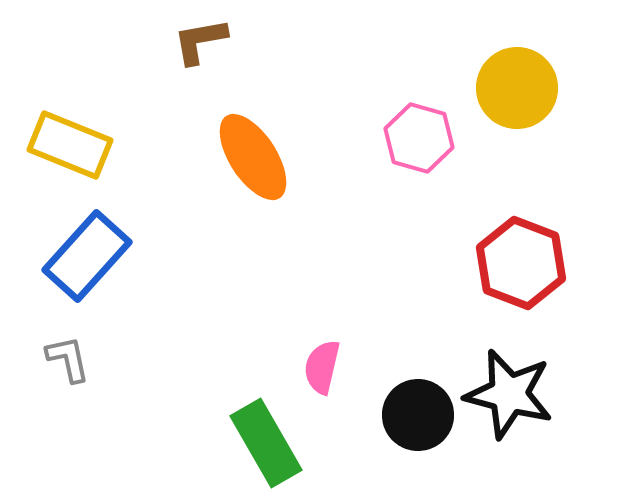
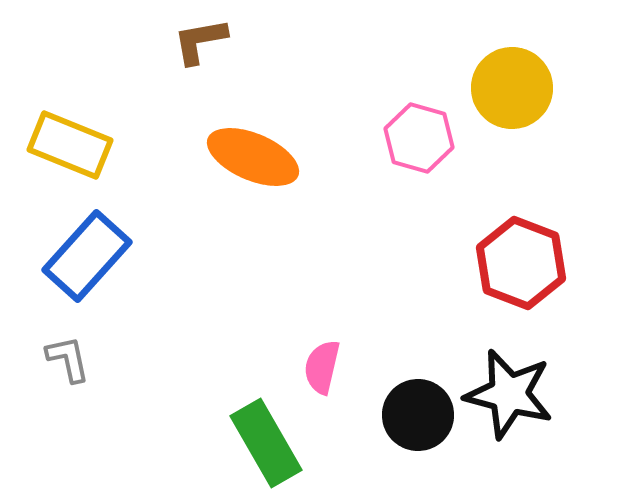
yellow circle: moved 5 px left
orange ellipse: rotated 34 degrees counterclockwise
